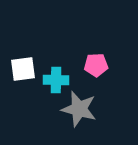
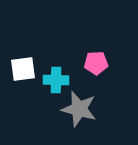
pink pentagon: moved 2 px up
